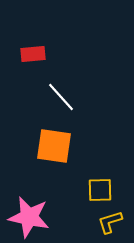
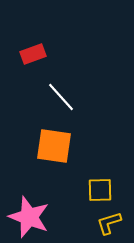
red rectangle: rotated 15 degrees counterclockwise
pink star: rotated 9 degrees clockwise
yellow L-shape: moved 1 px left, 1 px down
